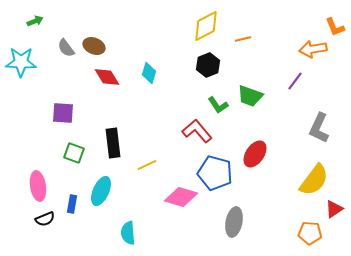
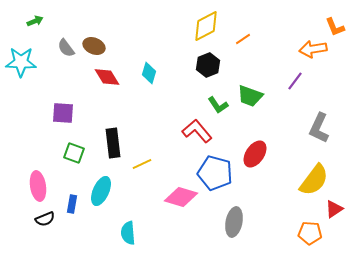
orange line: rotated 21 degrees counterclockwise
yellow line: moved 5 px left, 1 px up
